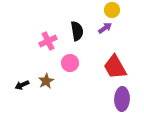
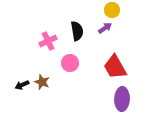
brown star: moved 4 px left, 1 px down; rotated 21 degrees counterclockwise
